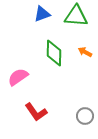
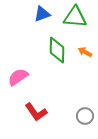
green triangle: moved 1 px left, 1 px down
green diamond: moved 3 px right, 3 px up
